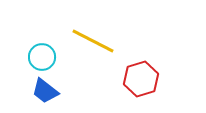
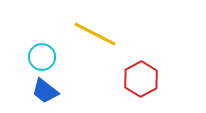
yellow line: moved 2 px right, 7 px up
red hexagon: rotated 12 degrees counterclockwise
